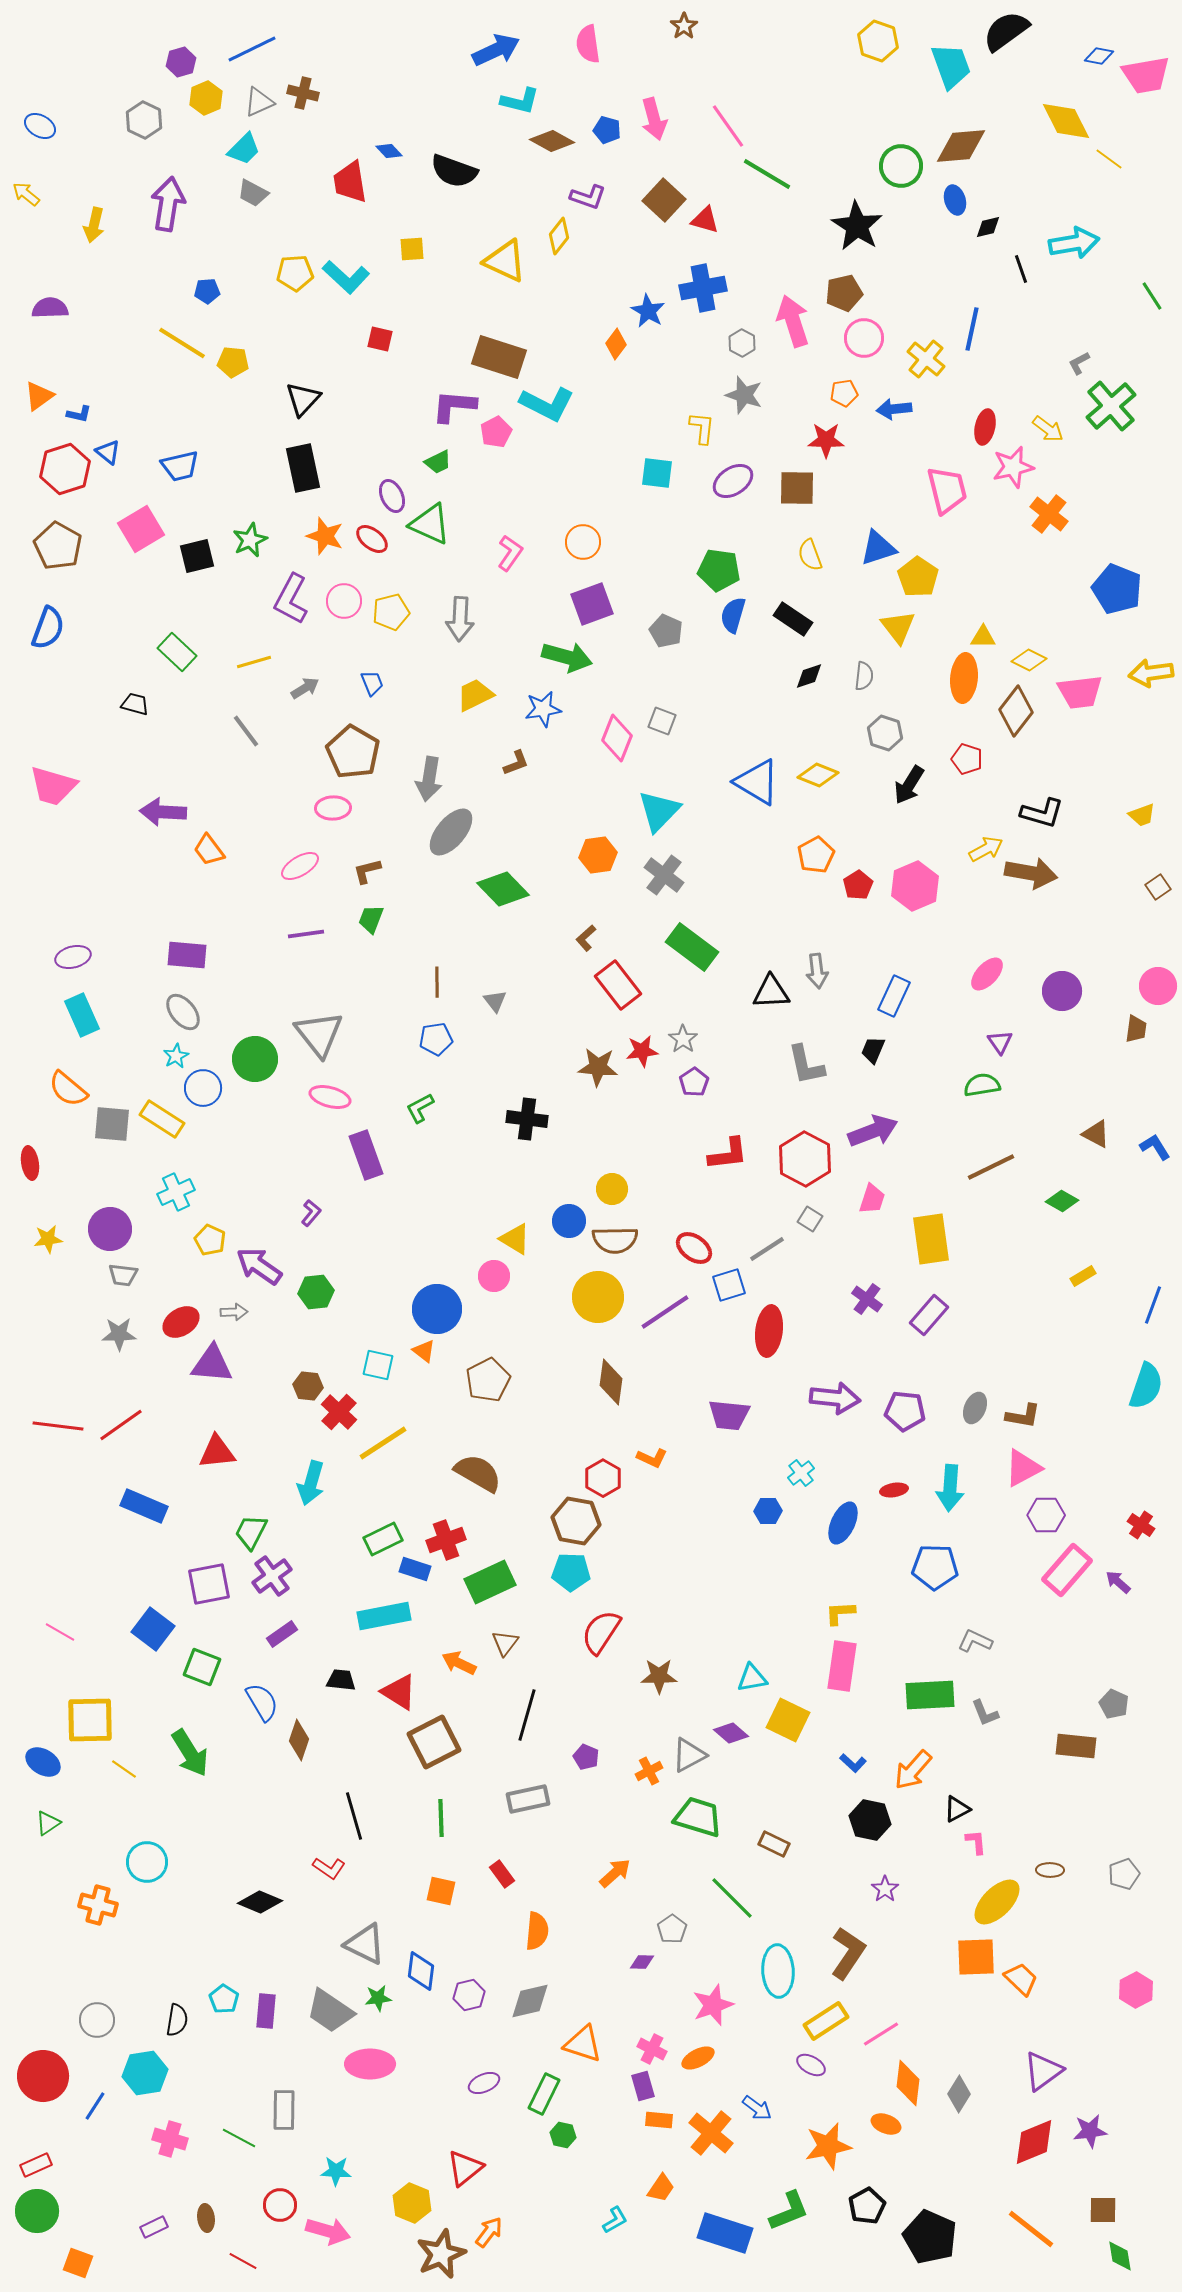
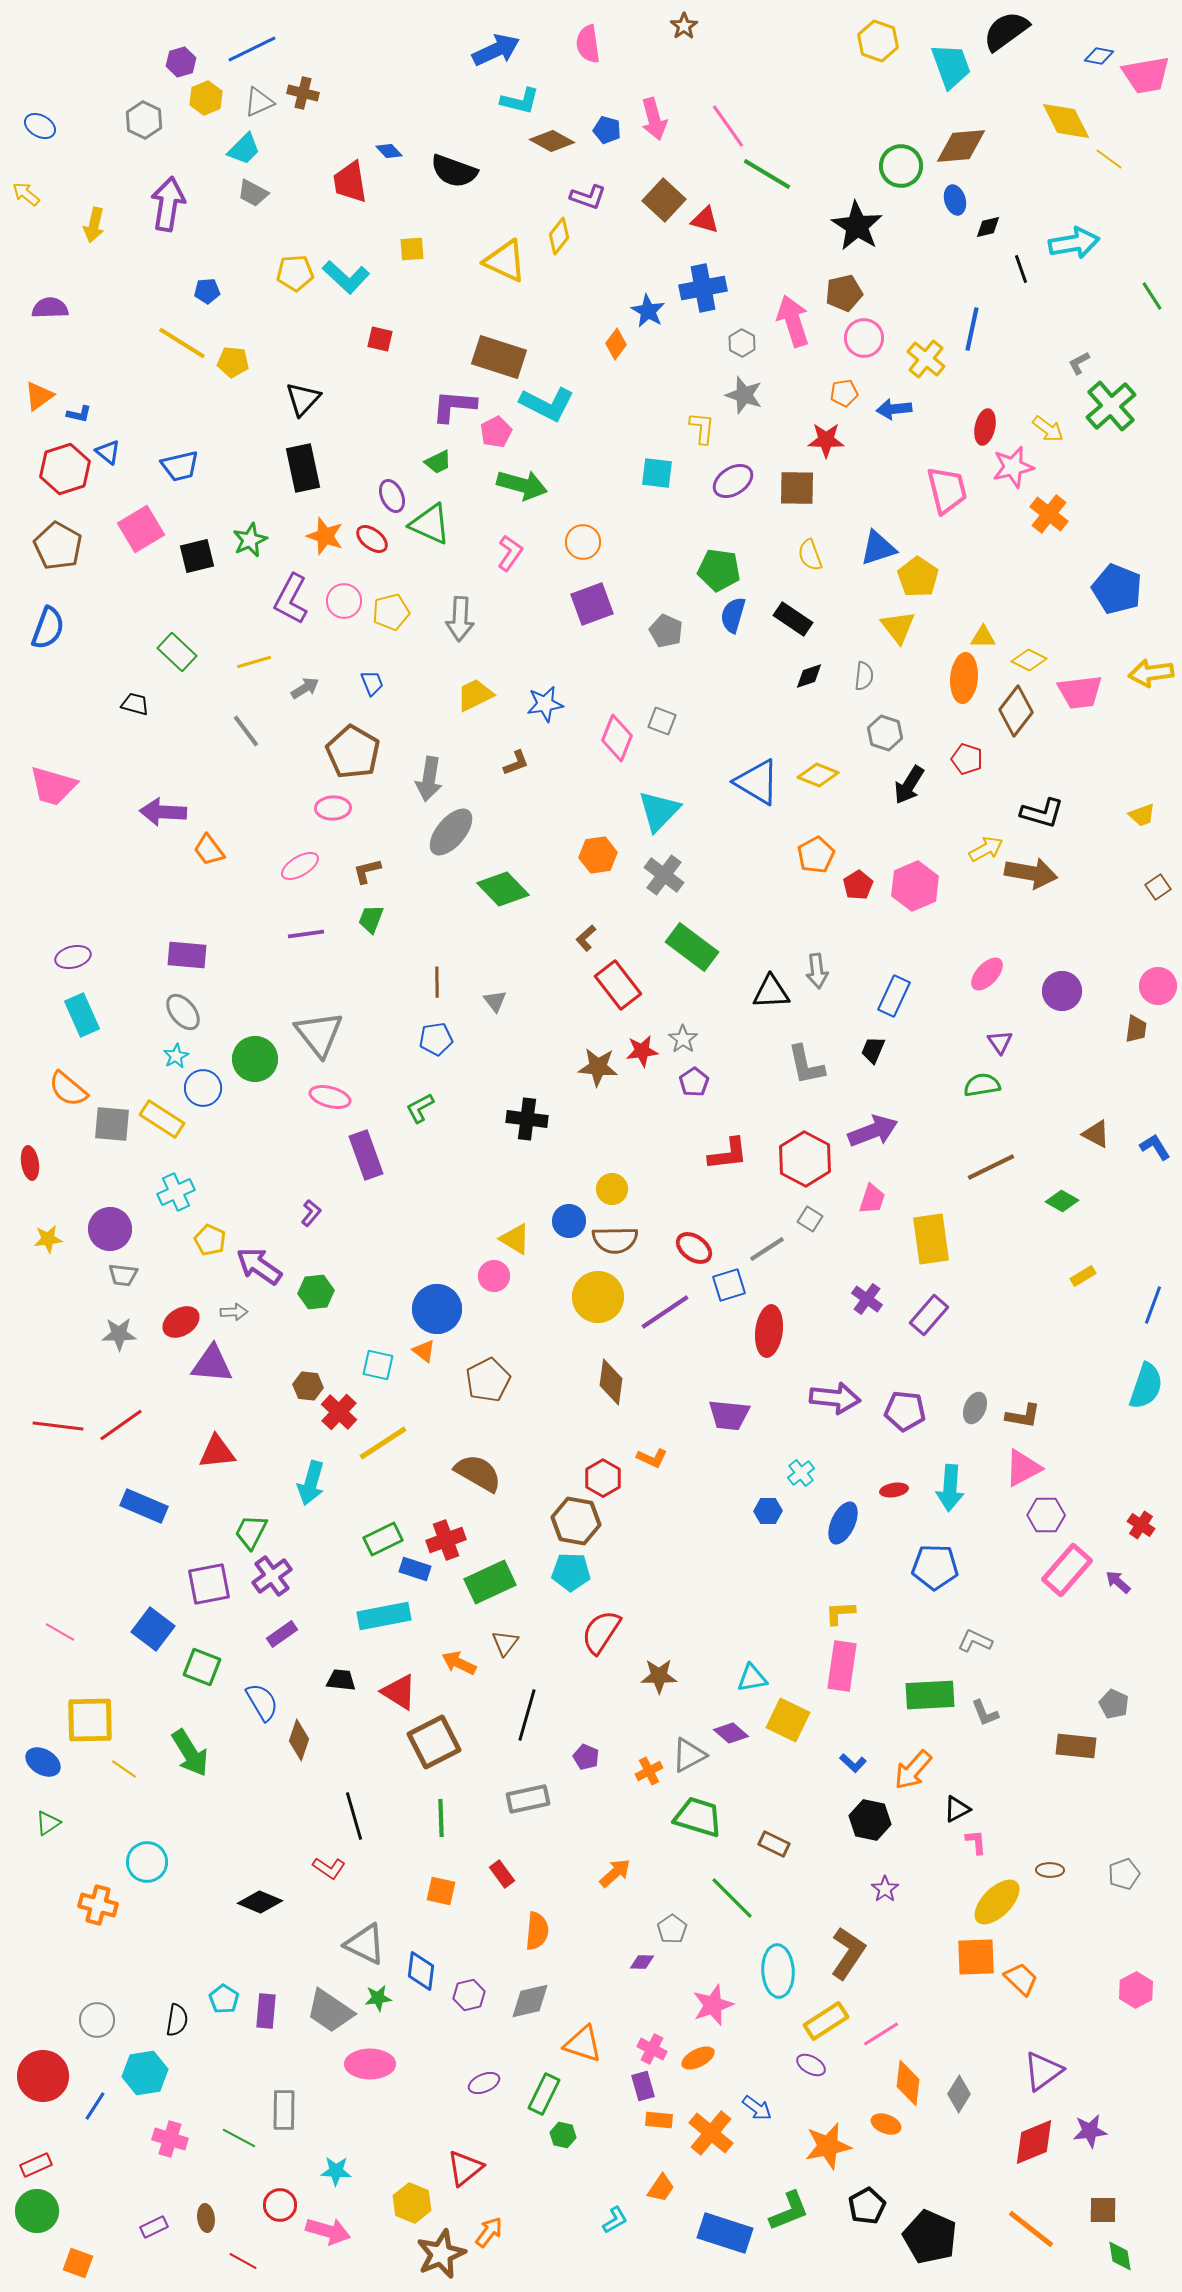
green arrow at (567, 657): moved 45 px left, 172 px up
blue star at (543, 709): moved 2 px right, 5 px up
